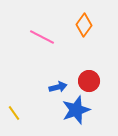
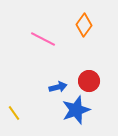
pink line: moved 1 px right, 2 px down
